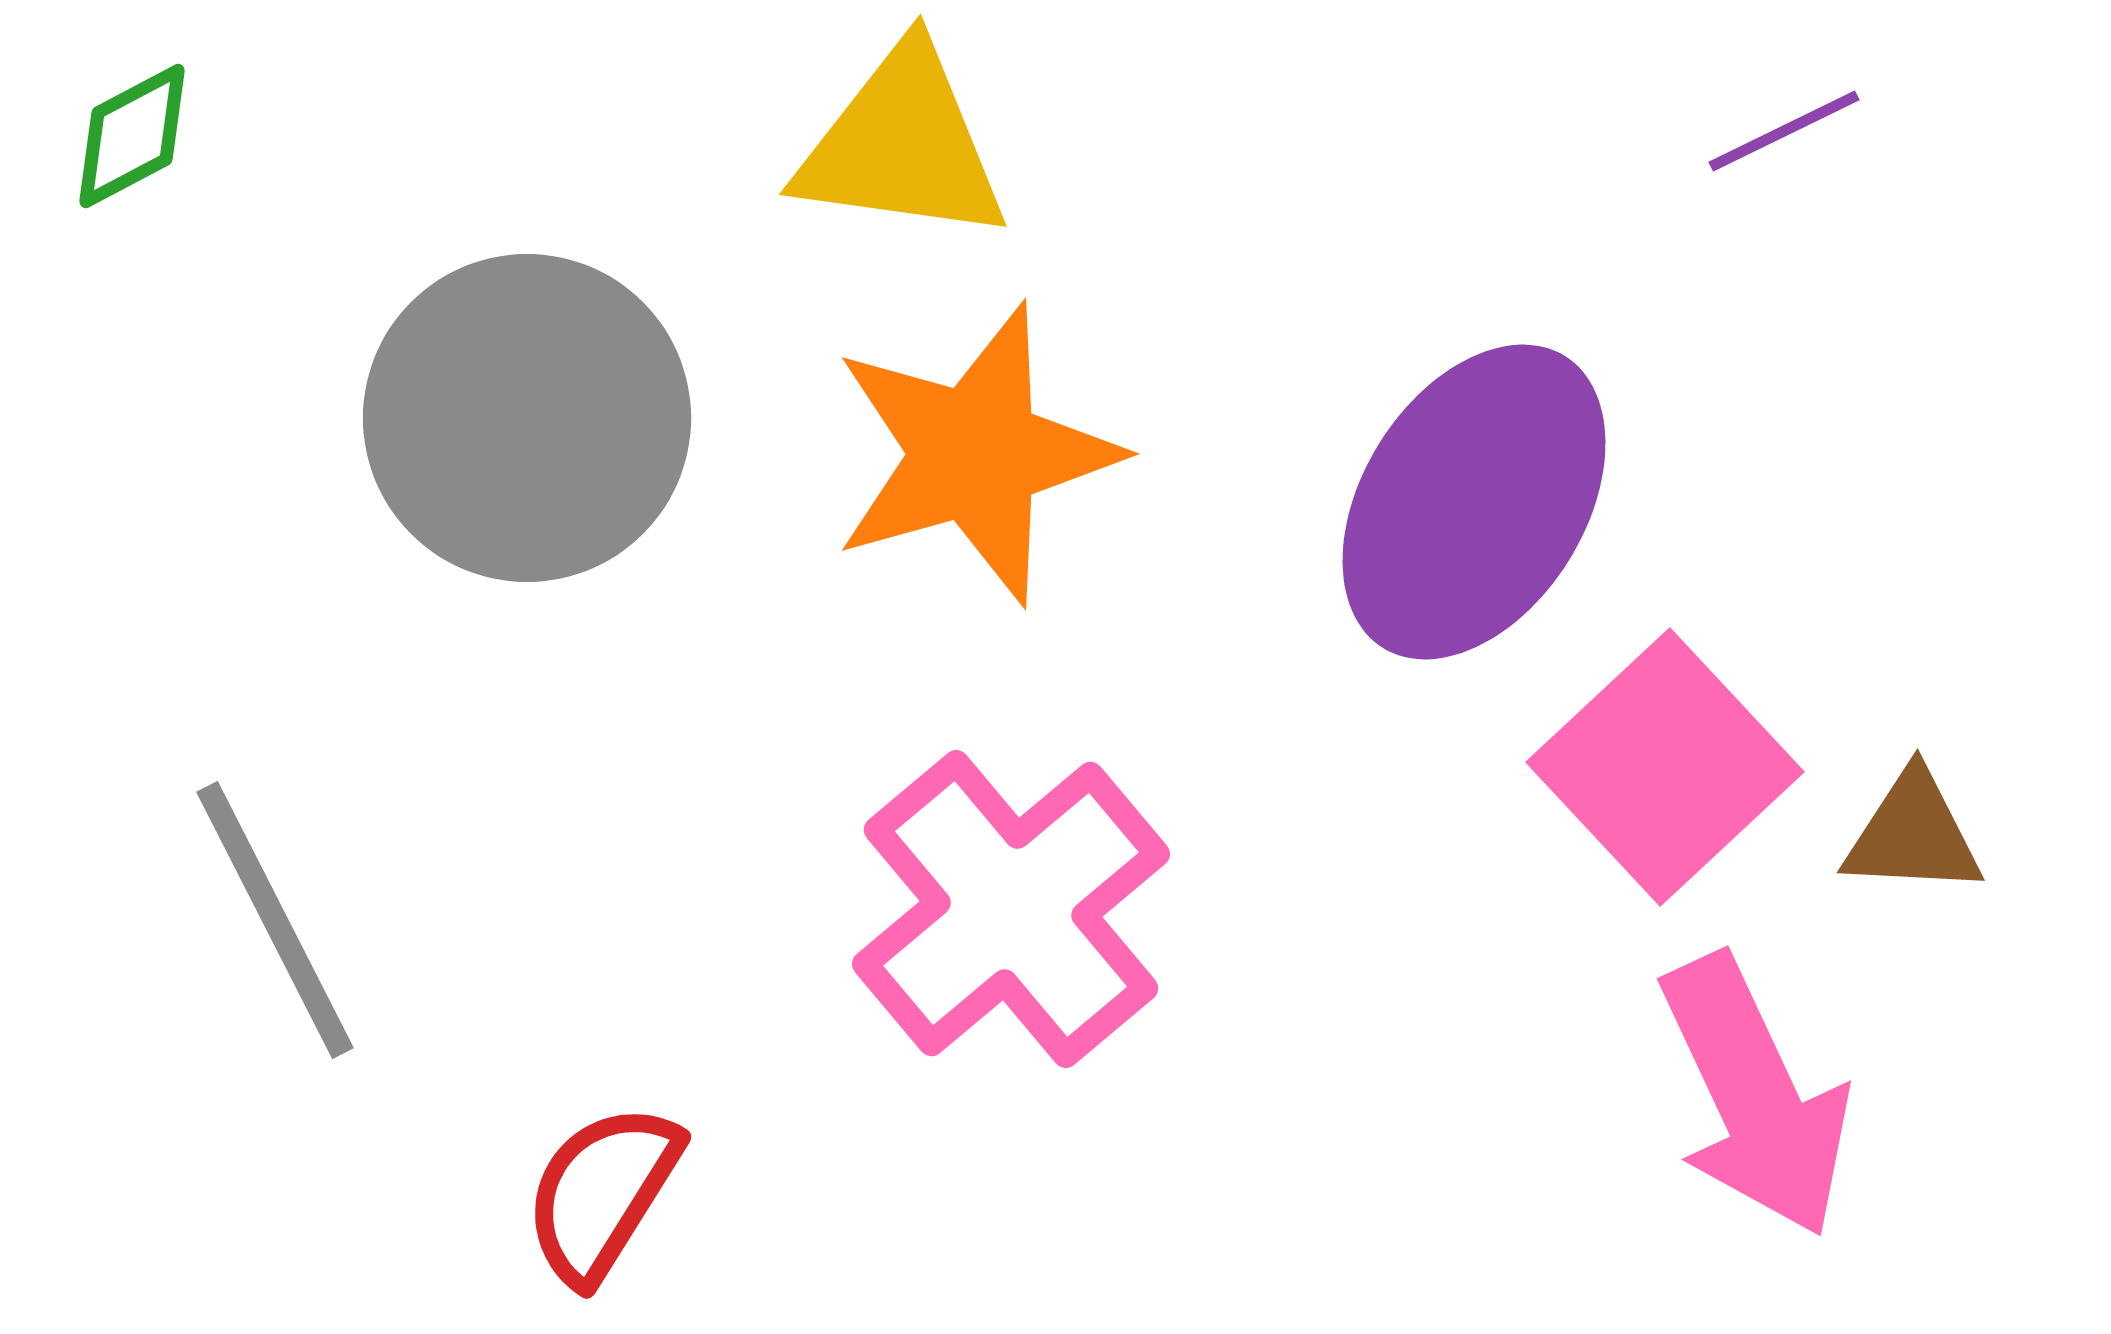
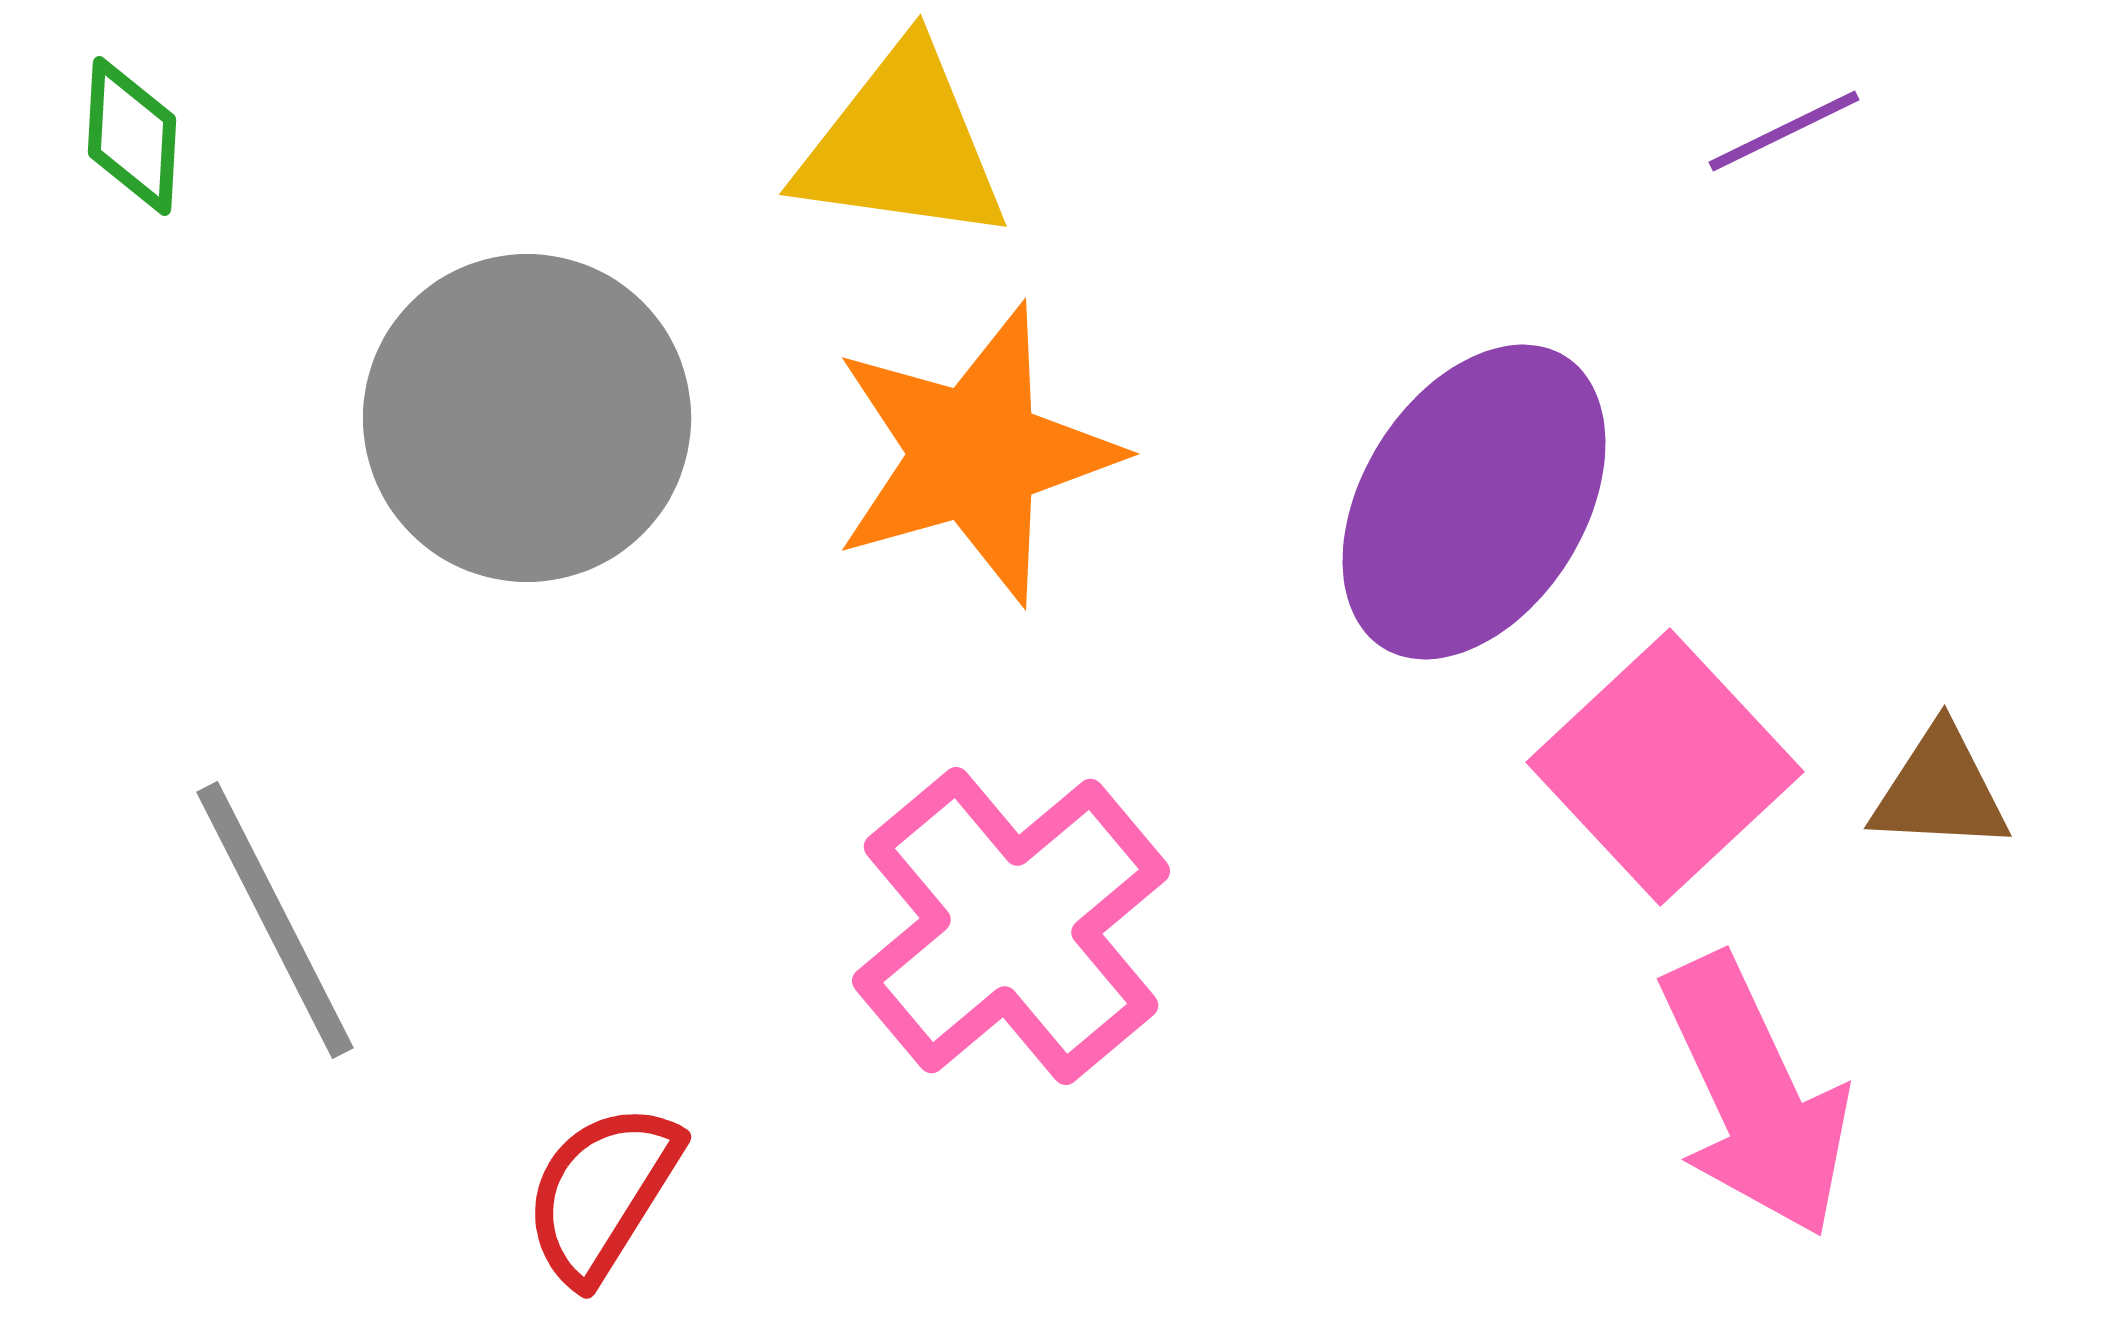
green diamond: rotated 59 degrees counterclockwise
brown triangle: moved 27 px right, 44 px up
pink cross: moved 17 px down
